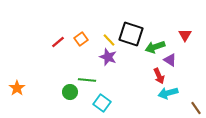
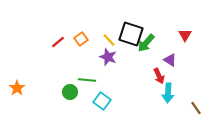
green arrow: moved 9 px left, 4 px up; rotated 30 degrees counterclockwise
cyan arrow: rotated 72 degrees counterclockwise
cyan square: moved 2 px up
